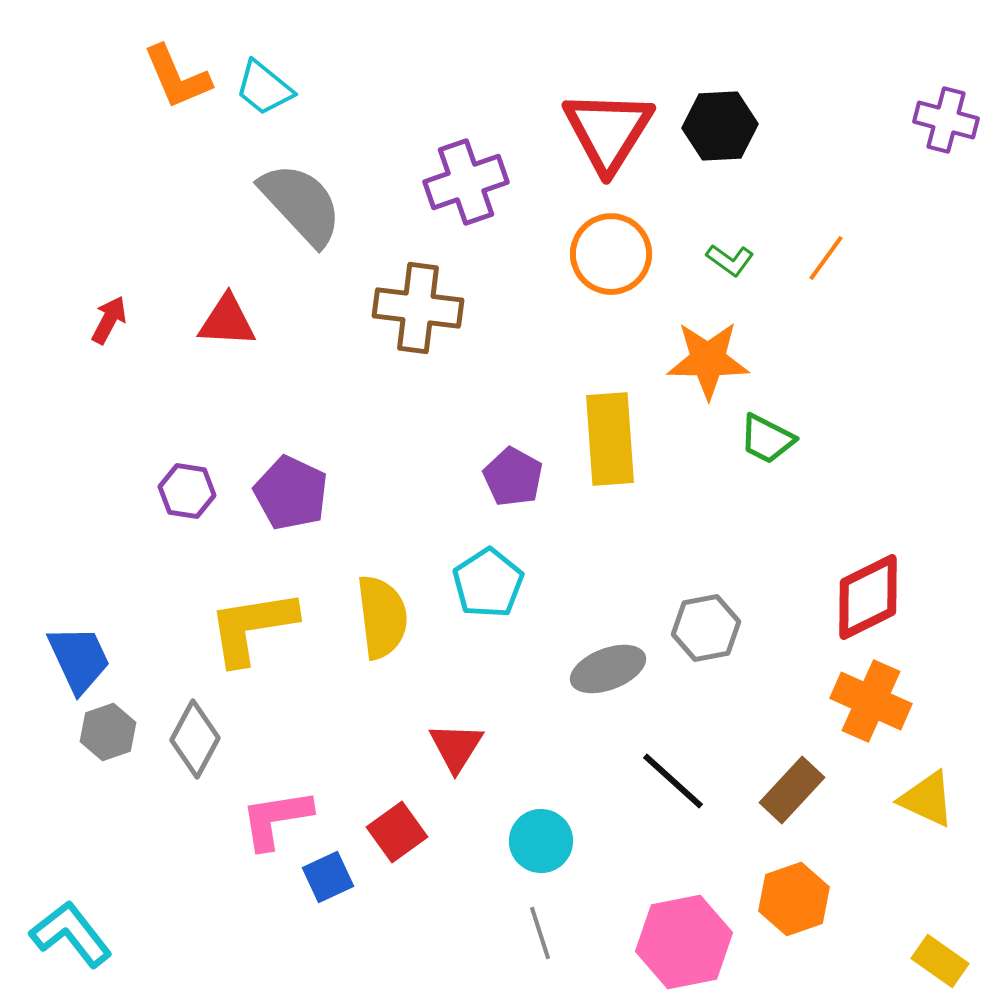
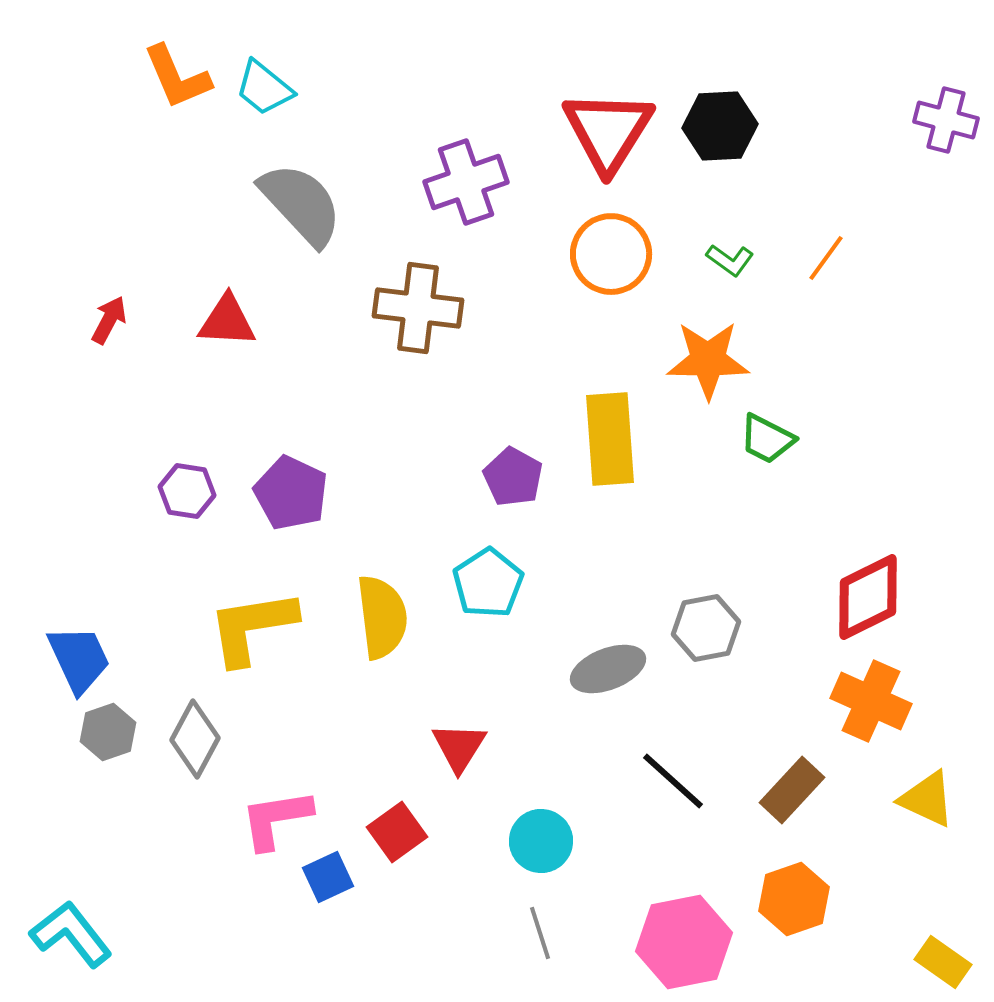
red triangle at (456, 747): moved 3 px right
yellow rectangle at (940, 961): moved 3 px right, 1 px down
